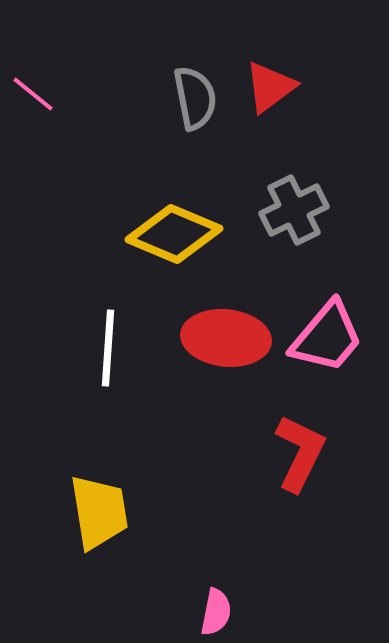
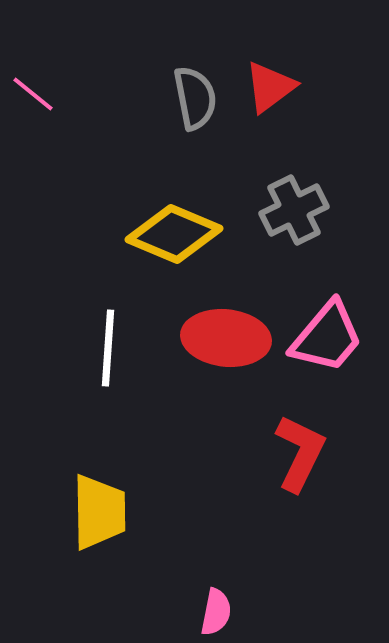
yellow trapezoid: rotated 8 degrees clockwise
